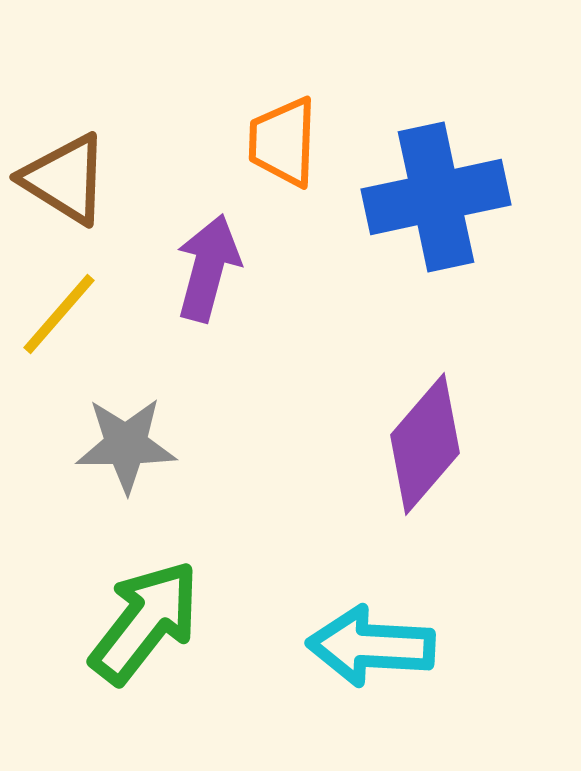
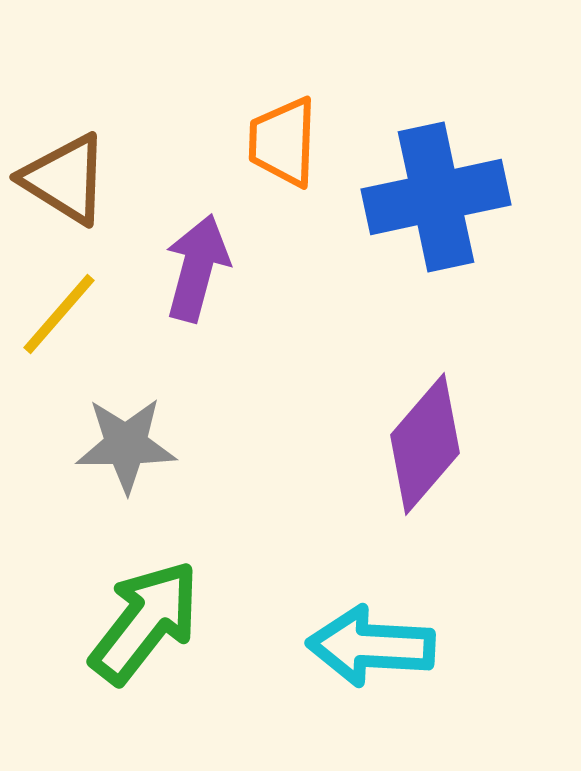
purple arrow: moved 11 px left
